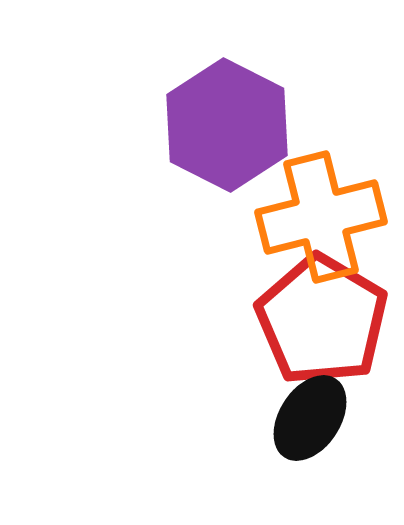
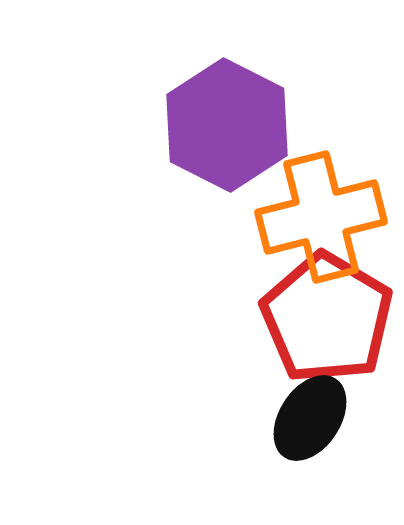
red pentagon: moved 5 px right, 2 px up
